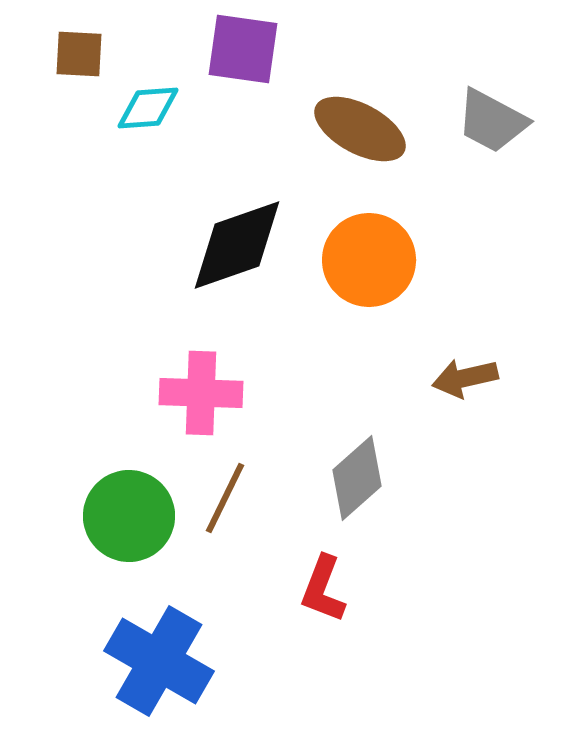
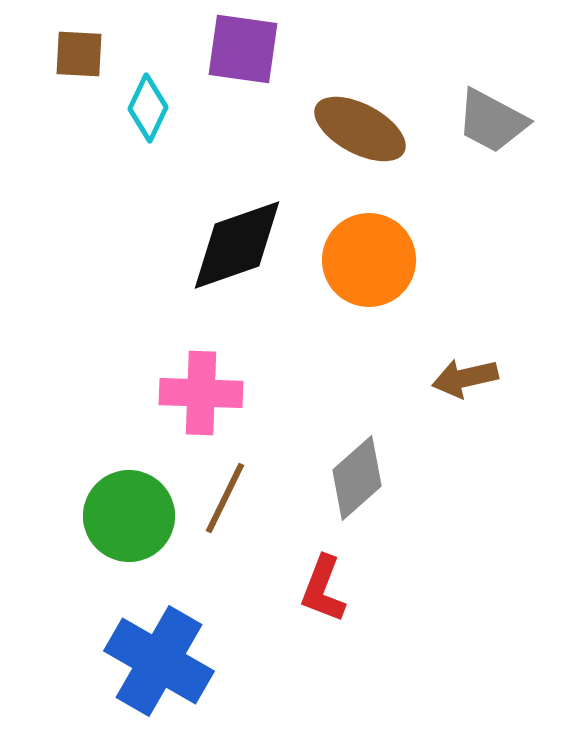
cyan diamond: rotated 60 degrees counterclockwise
